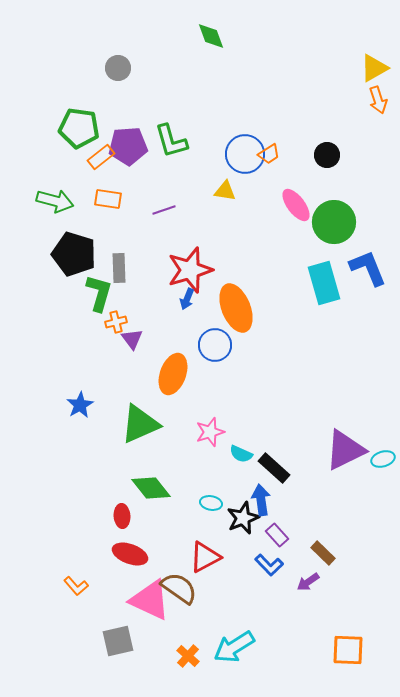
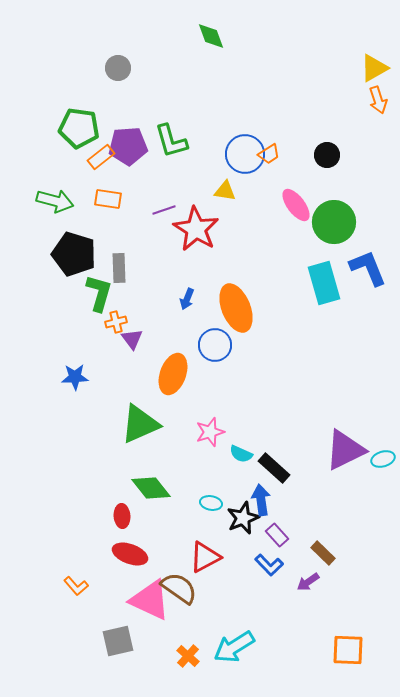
red star at (190, 270): moved 6 px right, 41 px up; rotated 24 degrees counterclockwise
blue star at (80, 405): moved 5 px left, 28 px up; rotated 28 degrees clockwise
